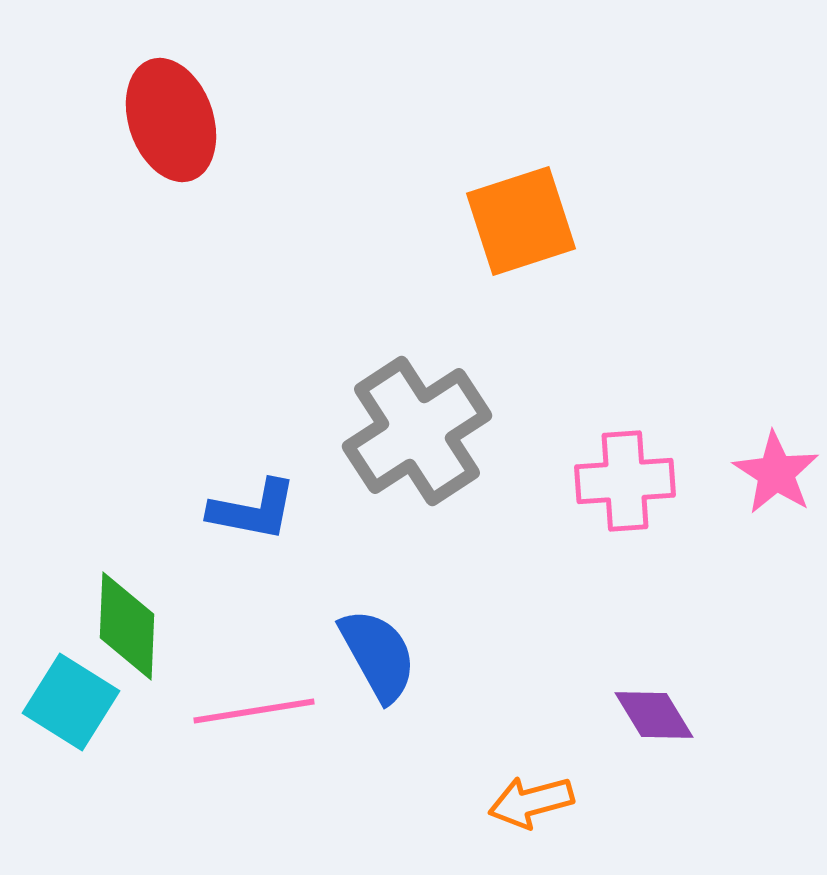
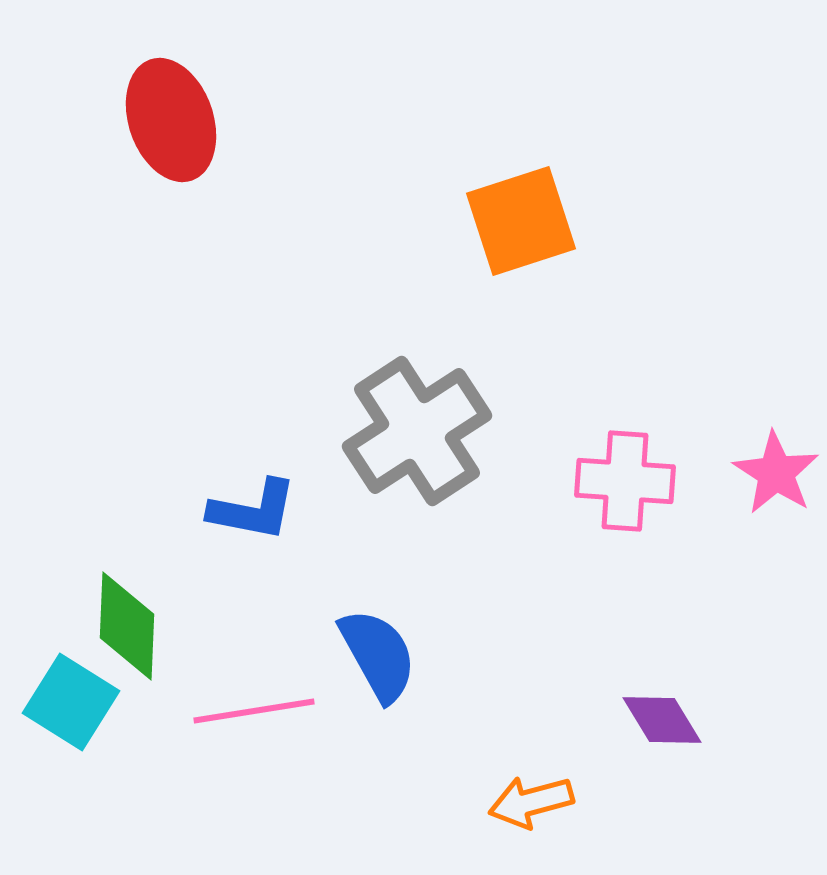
pink cross: rotated 8 degrees clockwise
purple diamond: moved 8 px right, 5 px down
